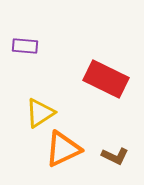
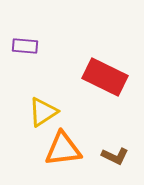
red rectangle: moved 1 px left, 2 px up
yellow triangle: moved 3 px right, 1 px up
orange triangle: rotated 18 degrees clockwise
